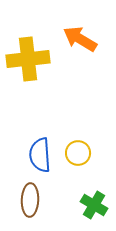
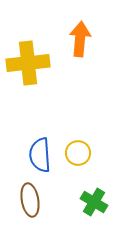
orange arrow: rotated 64 degrees clockwise
yellow cross: moved 4 px down
brown ellipse: rotated 12 degrees counterclockwise
green cross: moved 3 px up
